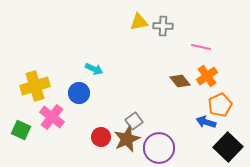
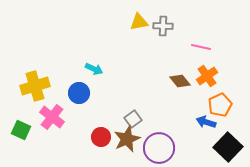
gray square: moved 1 px left, 2 px up
